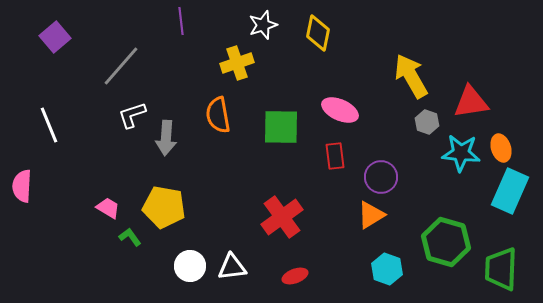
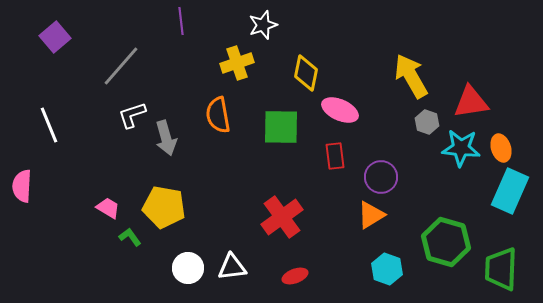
yellow diamond: moved 12 px left, 40 px down
gray arrow: rotated 20 degrees counterclockwise
cyan star: moved 5 px up
white circle: moved 2 px left, 2 px down
